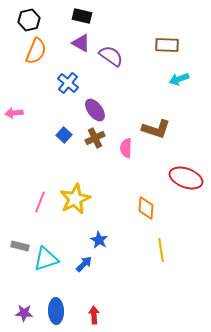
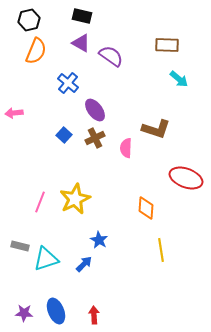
cyan arrow: rotated 120 degrees counterclockwise
blue ellipse: rotated 20 degrees counterclockwise
